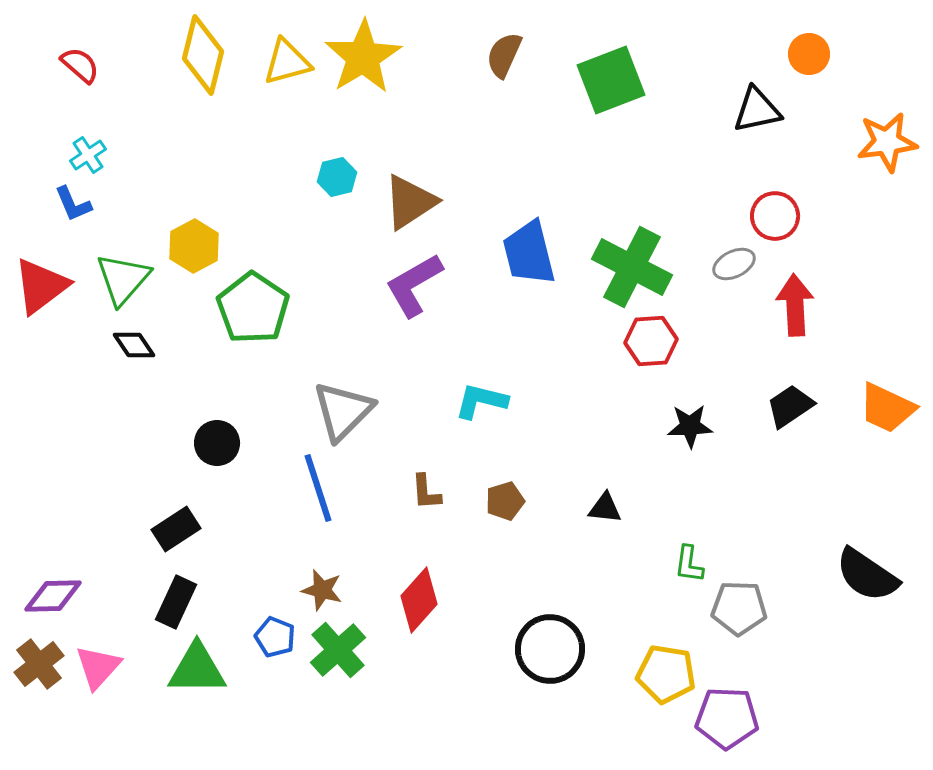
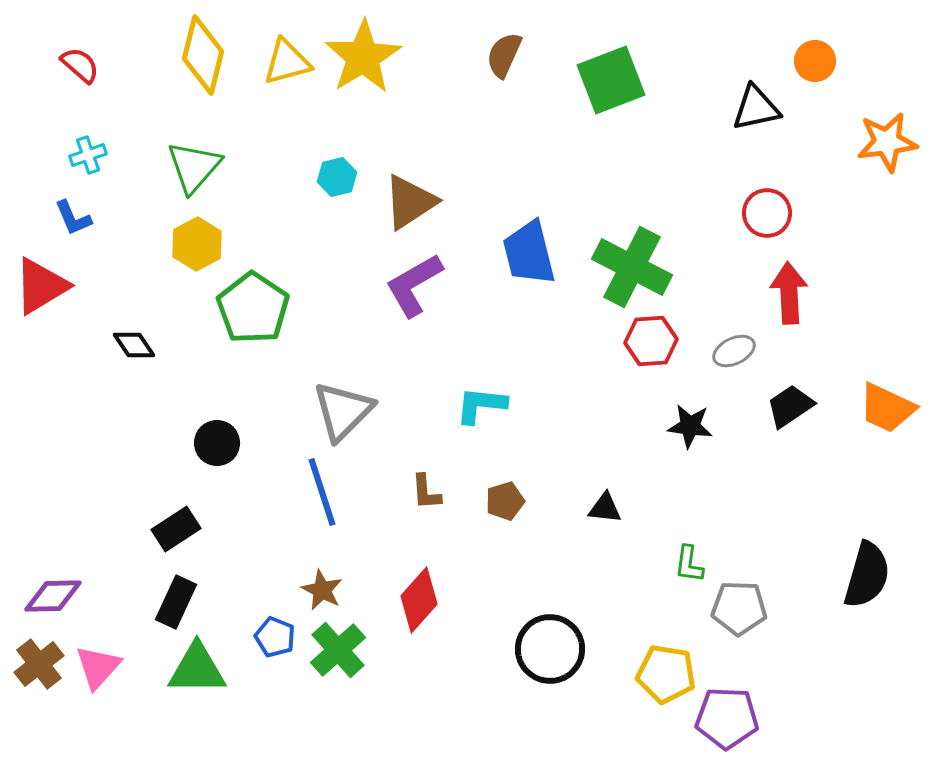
orange circle at (809, 54): moved 6 px right, 7 px down
black triangle at (757, 110): moved 1 px left, 2 px up
cyan cross at (88, 155): rotated 15 degrees clockwise
blue L-shape at (73, 204): moved 14 px down
red circle at (775, 216): moved 8 px left, 3 px up
yellow hexagon at (194, 246): moved 3 px right, 2 px up
gray ellipse at (734, 264): moved 87 px down
green triangle at (123, 279): moved 71 px right, 112 px up
red triangle at (41, 286): rotated 6 degrees clockwise
red arrow at (795, 305): moved 6 px left, 12 px up
cyan L-shape at (481, 401): moved 4 px down; rotated 8 degrees counterclockwise
black star at (690, 426): rotated 9 degrees clockwise
blue line at (318, 488): moved 4 px right, 4 px down
black semicircle at (867, 575): rotated 108 degrees counterclockwise
brown star at (322, 590): rotated 12 degrees clockwise
